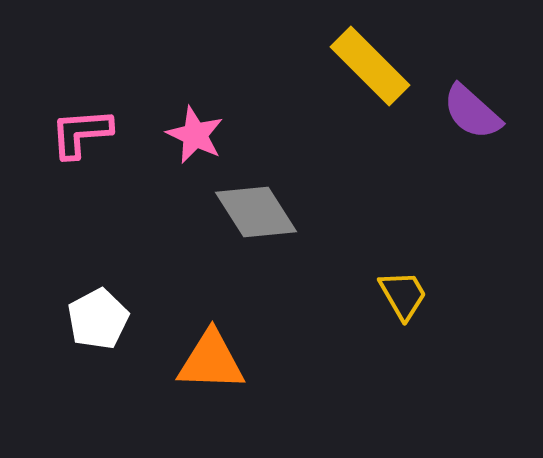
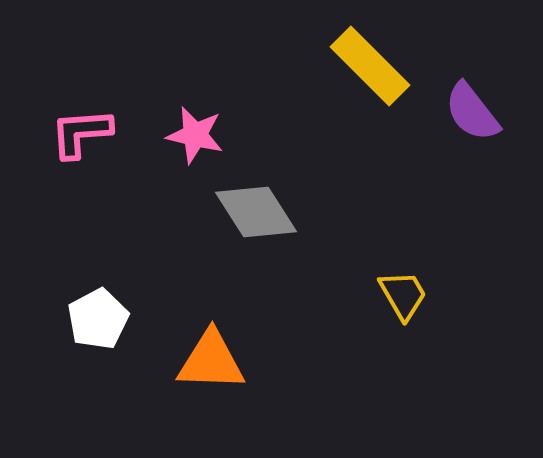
purple semicircle: rotated 10 degrees clockwise
pink star: rotated 12 degrees counterclockwise
